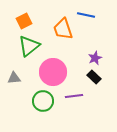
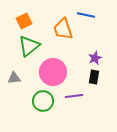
black rectangle: rotated 56 degrees clockwise
